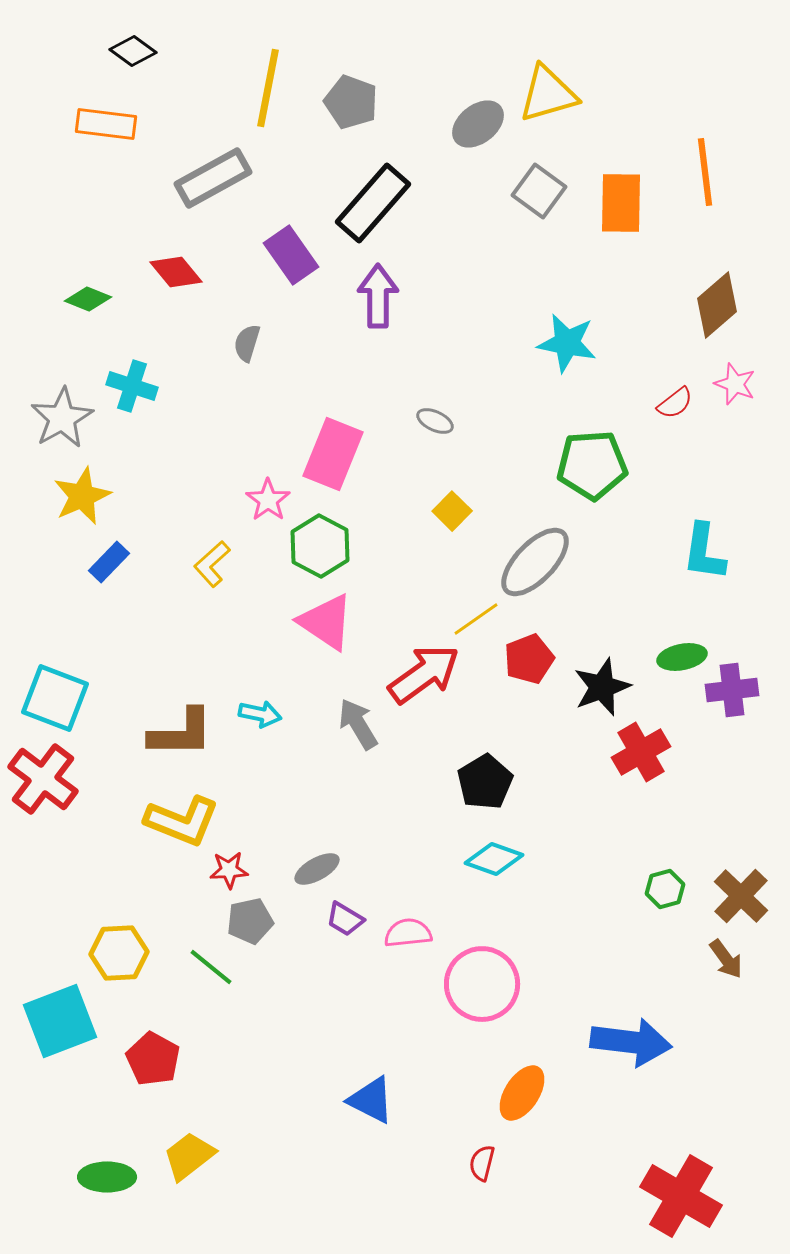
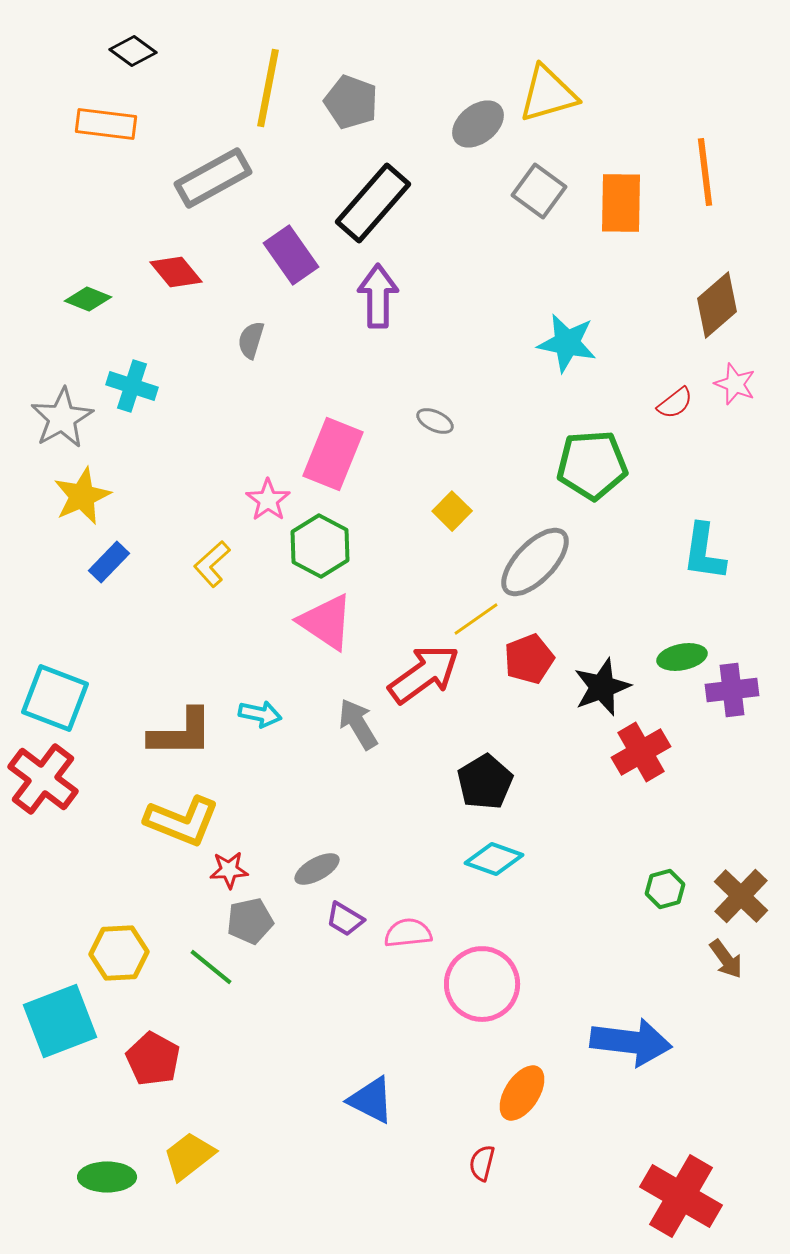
gray semicircle at (247, 343): moved 4 px right, 3 px up
